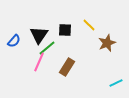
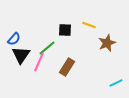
yellow line: rotated 24 degrees counterclockwise
black triangle: moved 18 px left, 20 px down
blue semicircle: moved 2 px up
